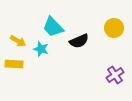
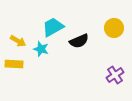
cyan trapezoid: rotated 105 degrees clockwise
